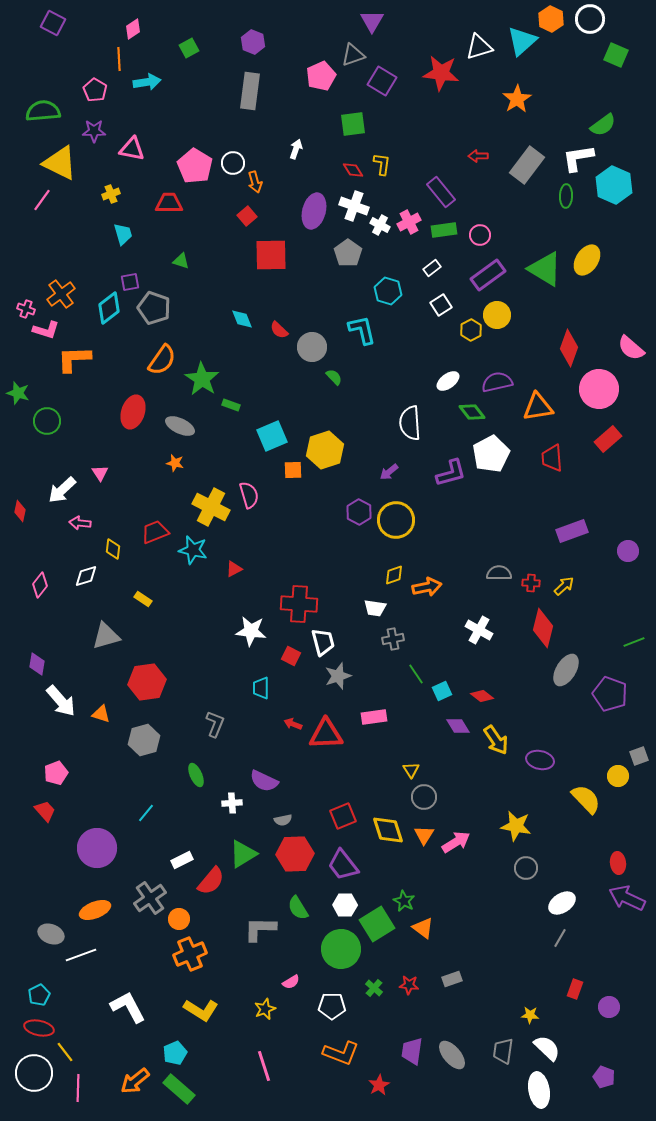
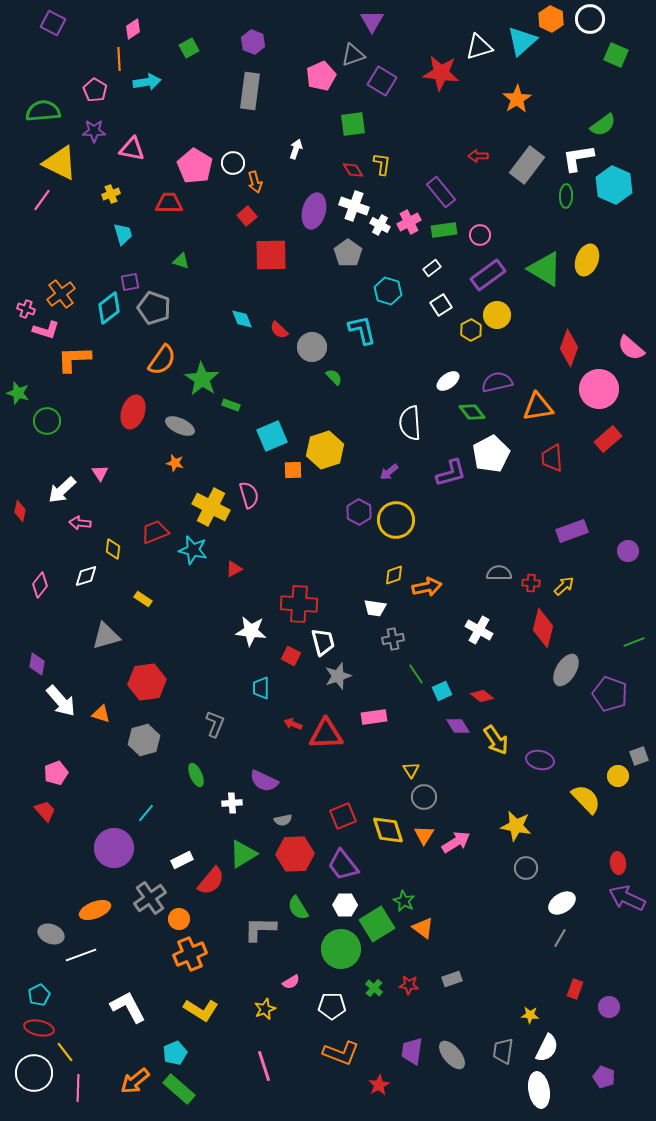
yellow ellipse at (587, 260): rotated 12 degrees counterclockwise
purple circle at (97, 848): moved 17 px right
white semicircle at (547, 1048): rotated 72 degrees clockwise
